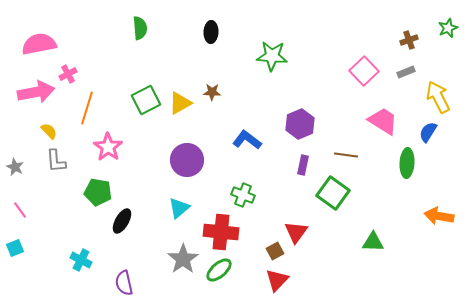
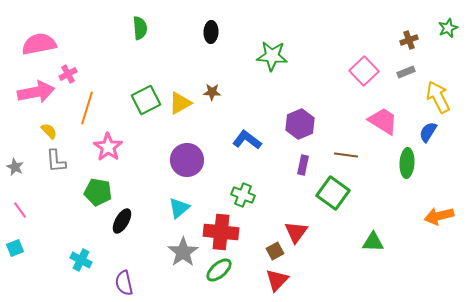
orange arrow at (439, 216): rotated 24 degrees counterclockwise
gray star at (183, 259): moved 7 px up
